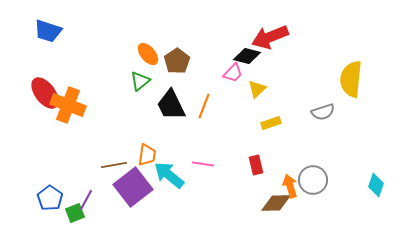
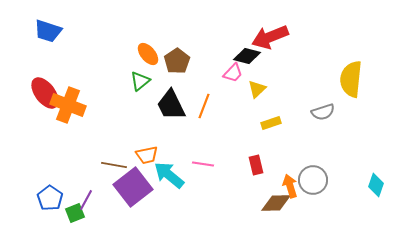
orange trapezoid: rotated 70 degrees clockwise
brown line: rotated 20 degrees clockwise
